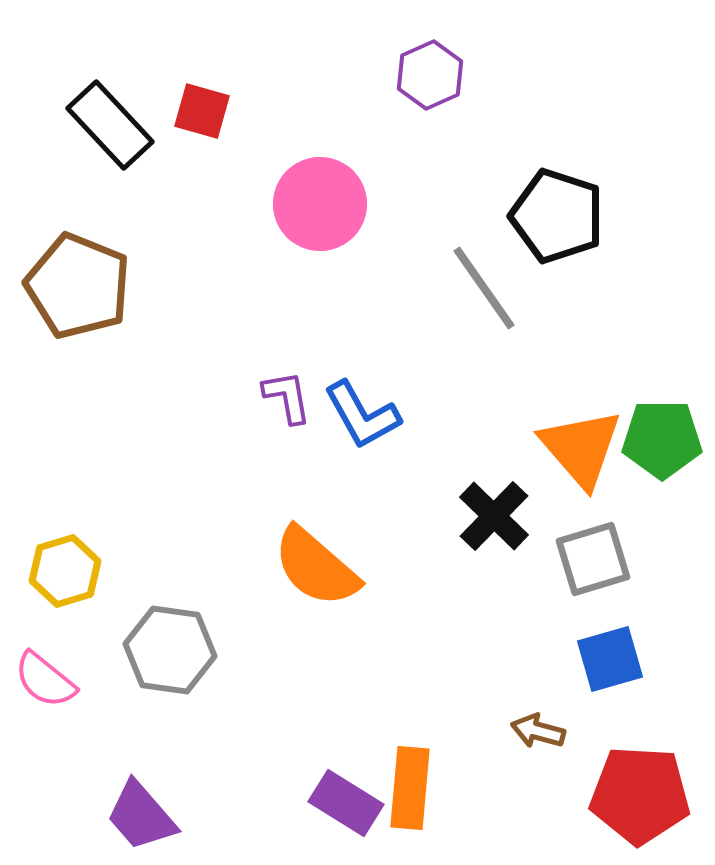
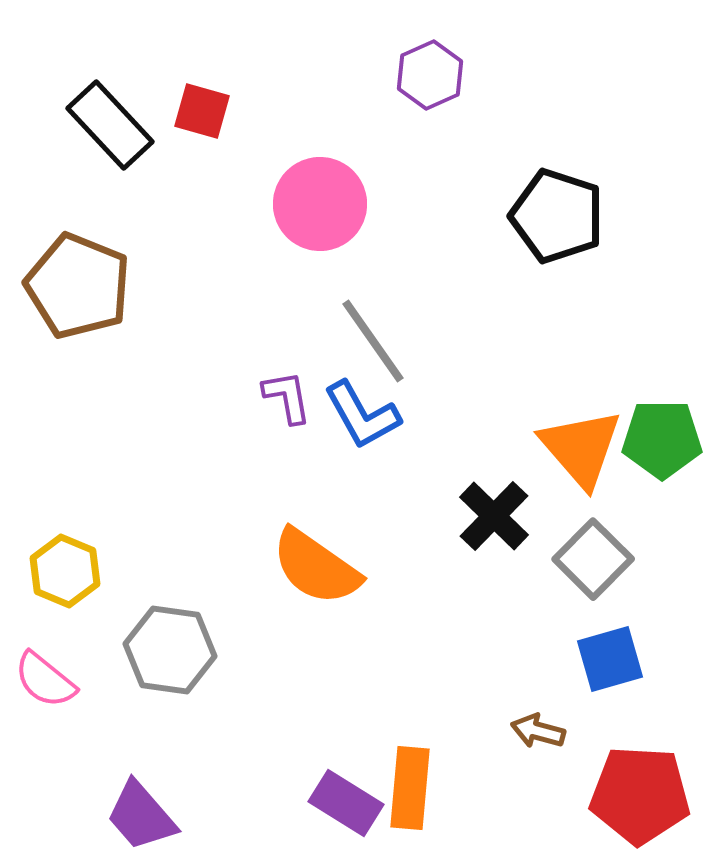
gray line: moved 111 px left, 53 px down
gray square: rotated 28 degrees counterclockwise
orange semicircle: rotated 6 degrees counterclockwise
yellow hexagon: rotated 20 degrees counterclockwise
